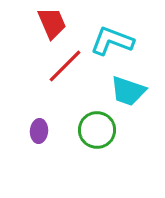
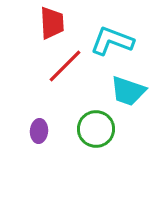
red trapezoid: rotated 20 degrees clockwise
green circle: moved 1 px left, 1 px up
